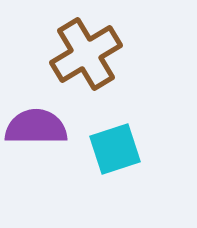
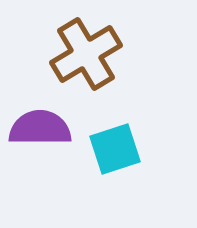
purple semicircle: moved 4 px right, 1 px down
